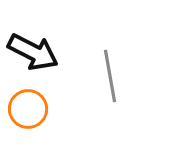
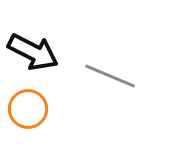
gray line: rotated 57 degrees counterclockwise
